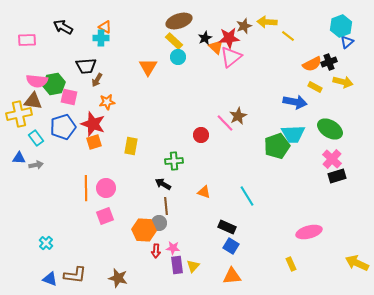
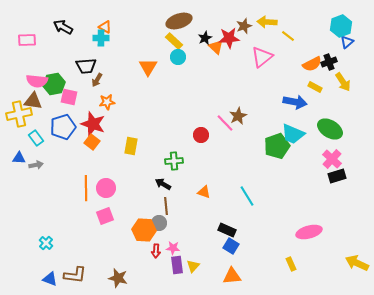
pink triangle at (231, 57): moved 31 px right
yellow arrow at (343, 82): rotated 42 degrees clockwise
cyan trapezoid at (293, 134): rotated 25 degrees clockwise
orange square at (94, 142): moved 2 px left; rotated 35 degrees counterclockwise
black rectangle at (227, 227): moved 3 px down
